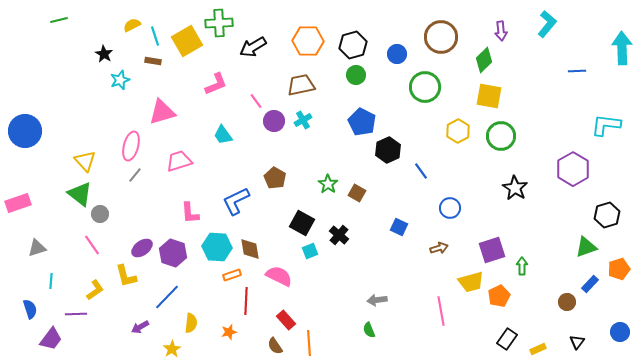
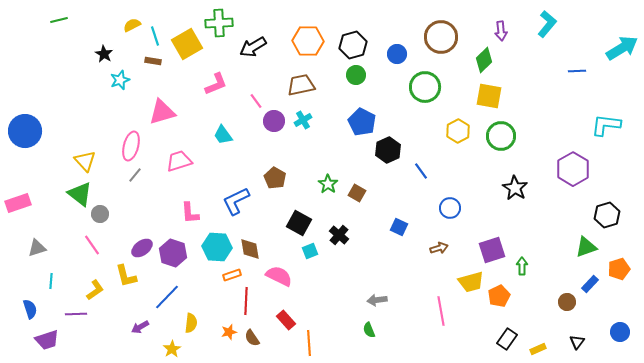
yellow square at (187, 41): moved 3 px down
cyan arrow at (622, 48): rotated 60 degrees clockwise
black square at (302, 223): moved 3 px left
purple trapezoid at (51, 339): moved 4 px left, 1 px down; rotated 35 degrees clockwise
brown semicircle at (275, 346): moved 23 px left, 8 px up
